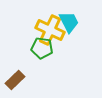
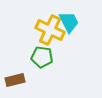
green pentagon: moved 9 px down
brown rectangle: rotated 30 degrees clockwise
